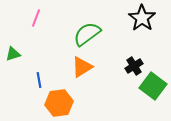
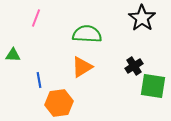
green semicircle: rotated 40 degrees clockwise
green triangle: moved 1 px down; rotated 21 degrees clockwise
green square: rotated 28 degrees counterclockwise
